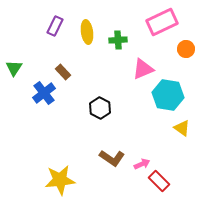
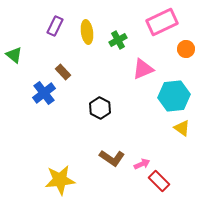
green cross: rotated 24 degrees counterclockwise
green triangle: moved 13 px up; rotated 24 degrees counterclockwise
cyan hexagon: moved 6 px right, 1 px down; rotated 16 degrees counterclockwise
